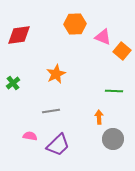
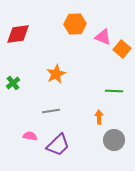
red diamond: moved 1 px left, 1 px up
orange square: moved 2 px up
gray circle: moved 1 px right, 1 px down
